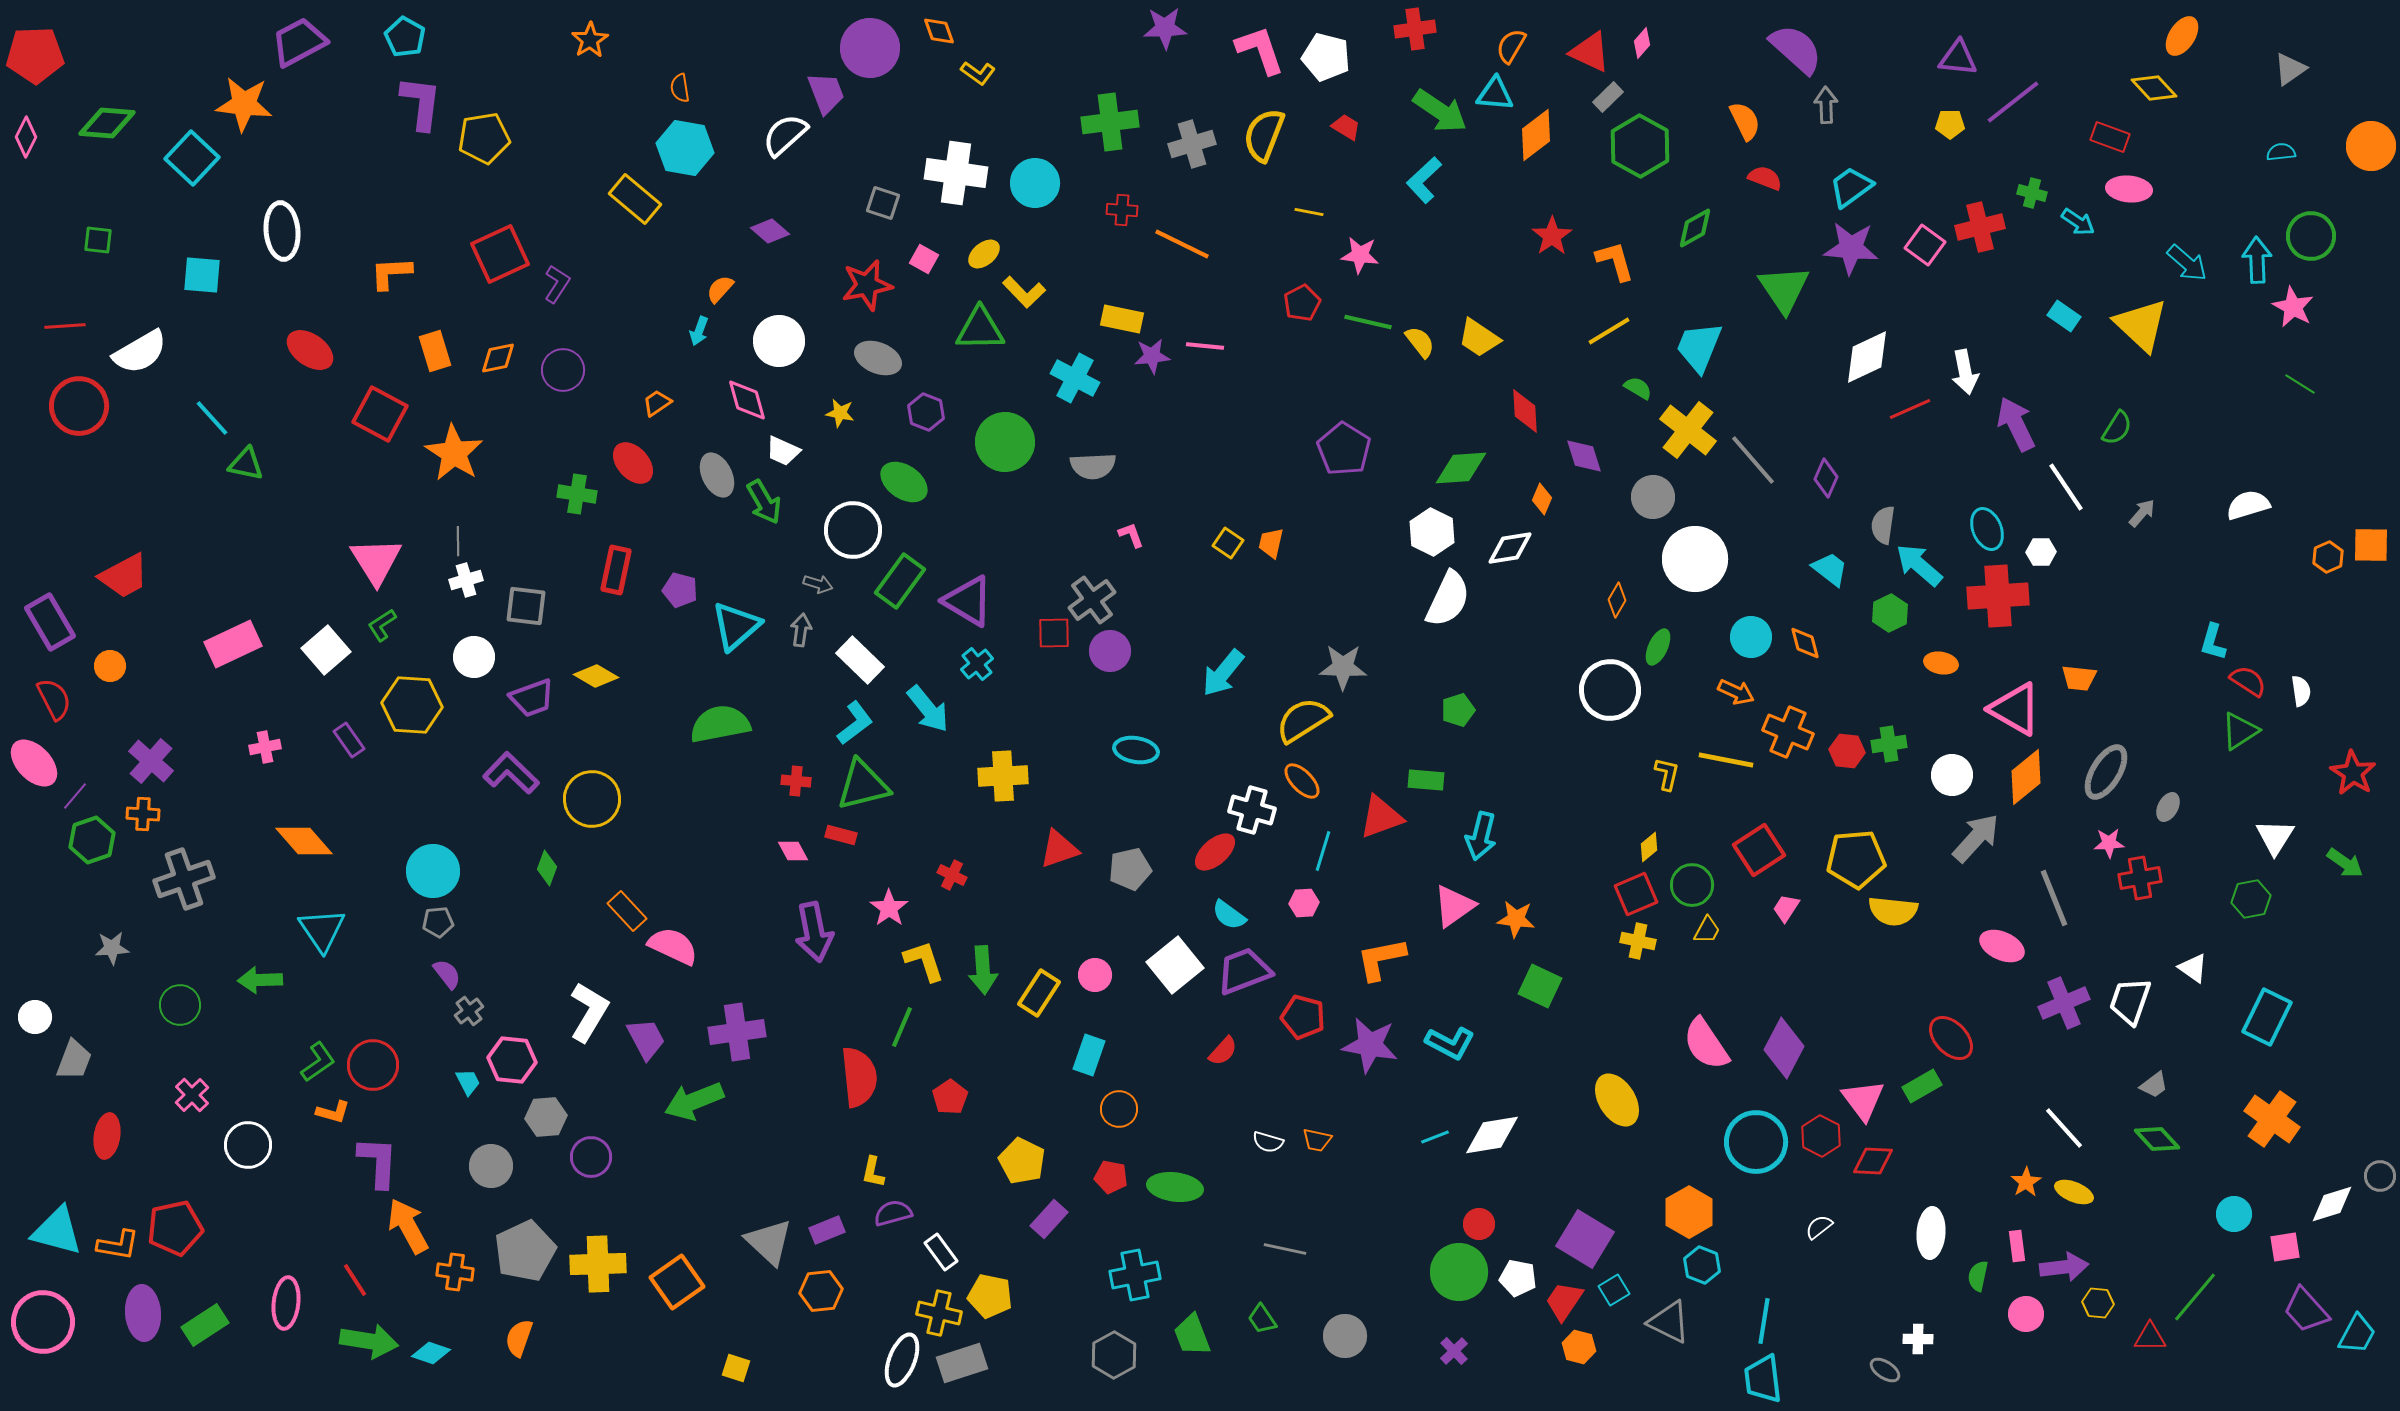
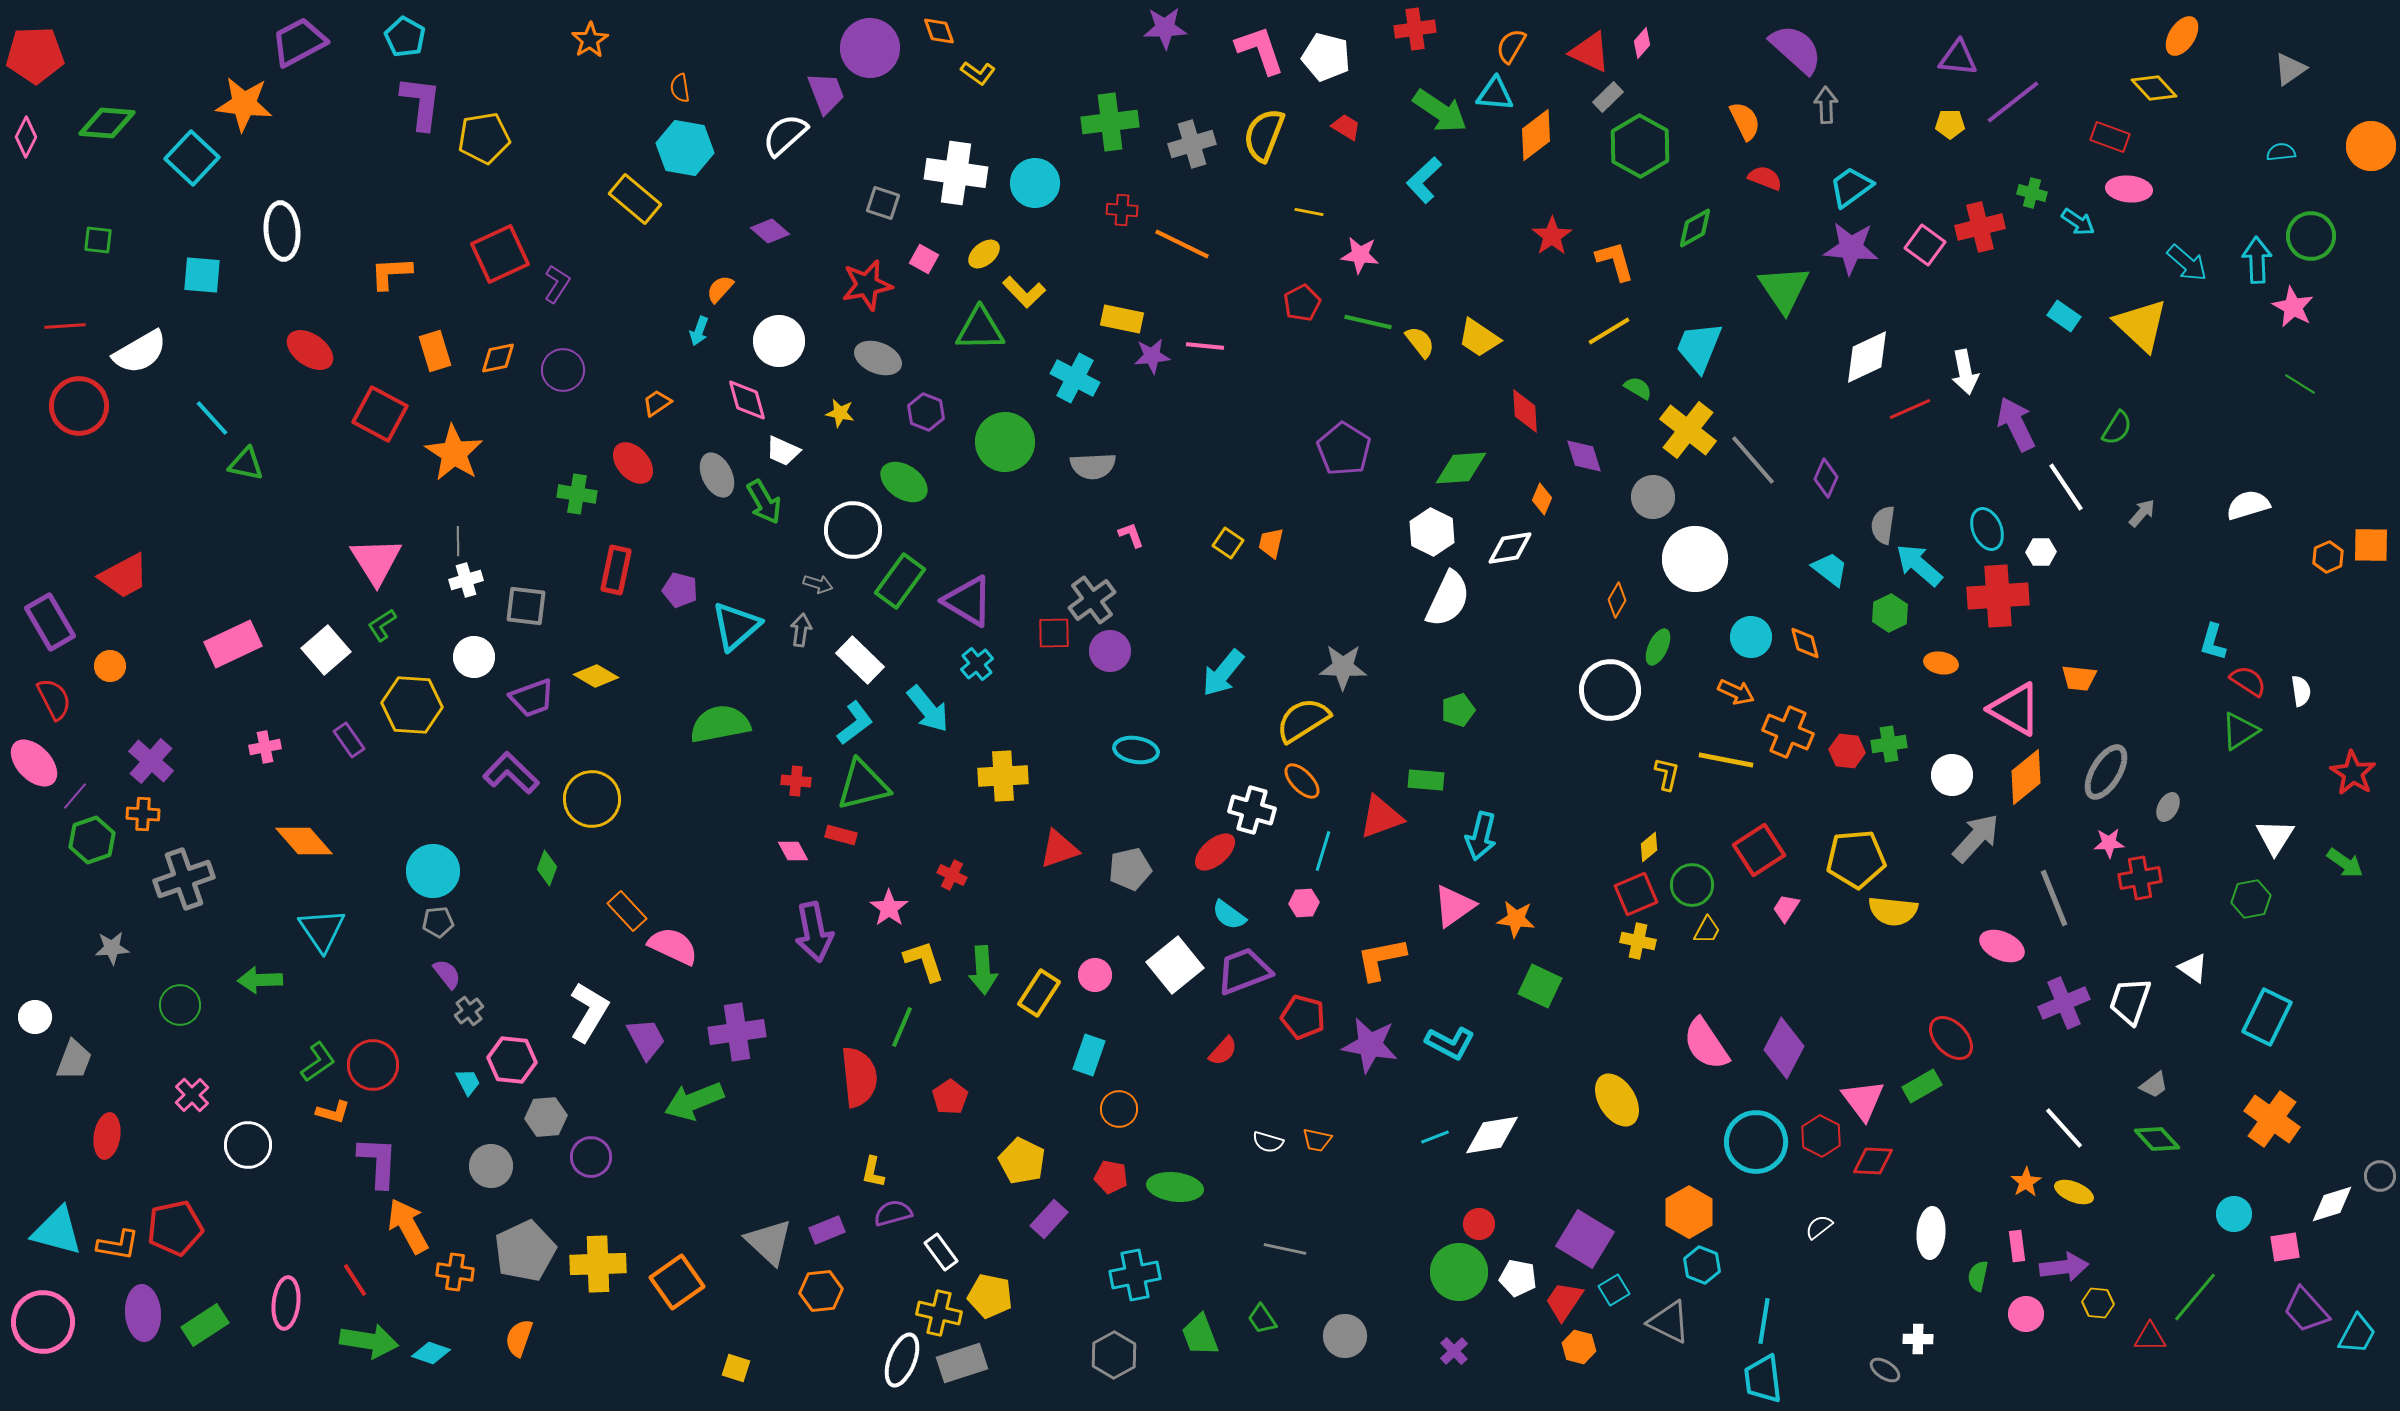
green trapezoid at (1192, 1335): moved 8 px right
